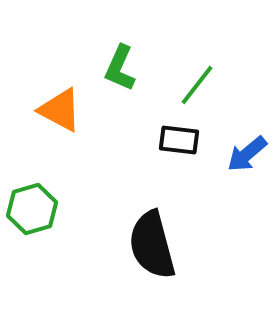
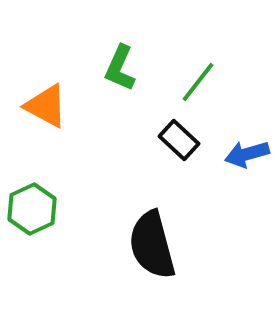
green line: moved 1 px right, 3 px up
orange triangle: moved 14 px left, 4 px up
black rectangle: rotated 36 degrees clockwise
blue arrow: rotated 24 degrees clockwise
green hexagon: rotated 9 degrees counterclockwise
